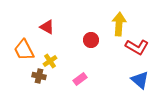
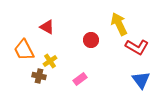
yellow arrow: rotated 30 degrees counterclockwise
blue triangle: moved 1 px right; rotated 12 degrees clockwise
